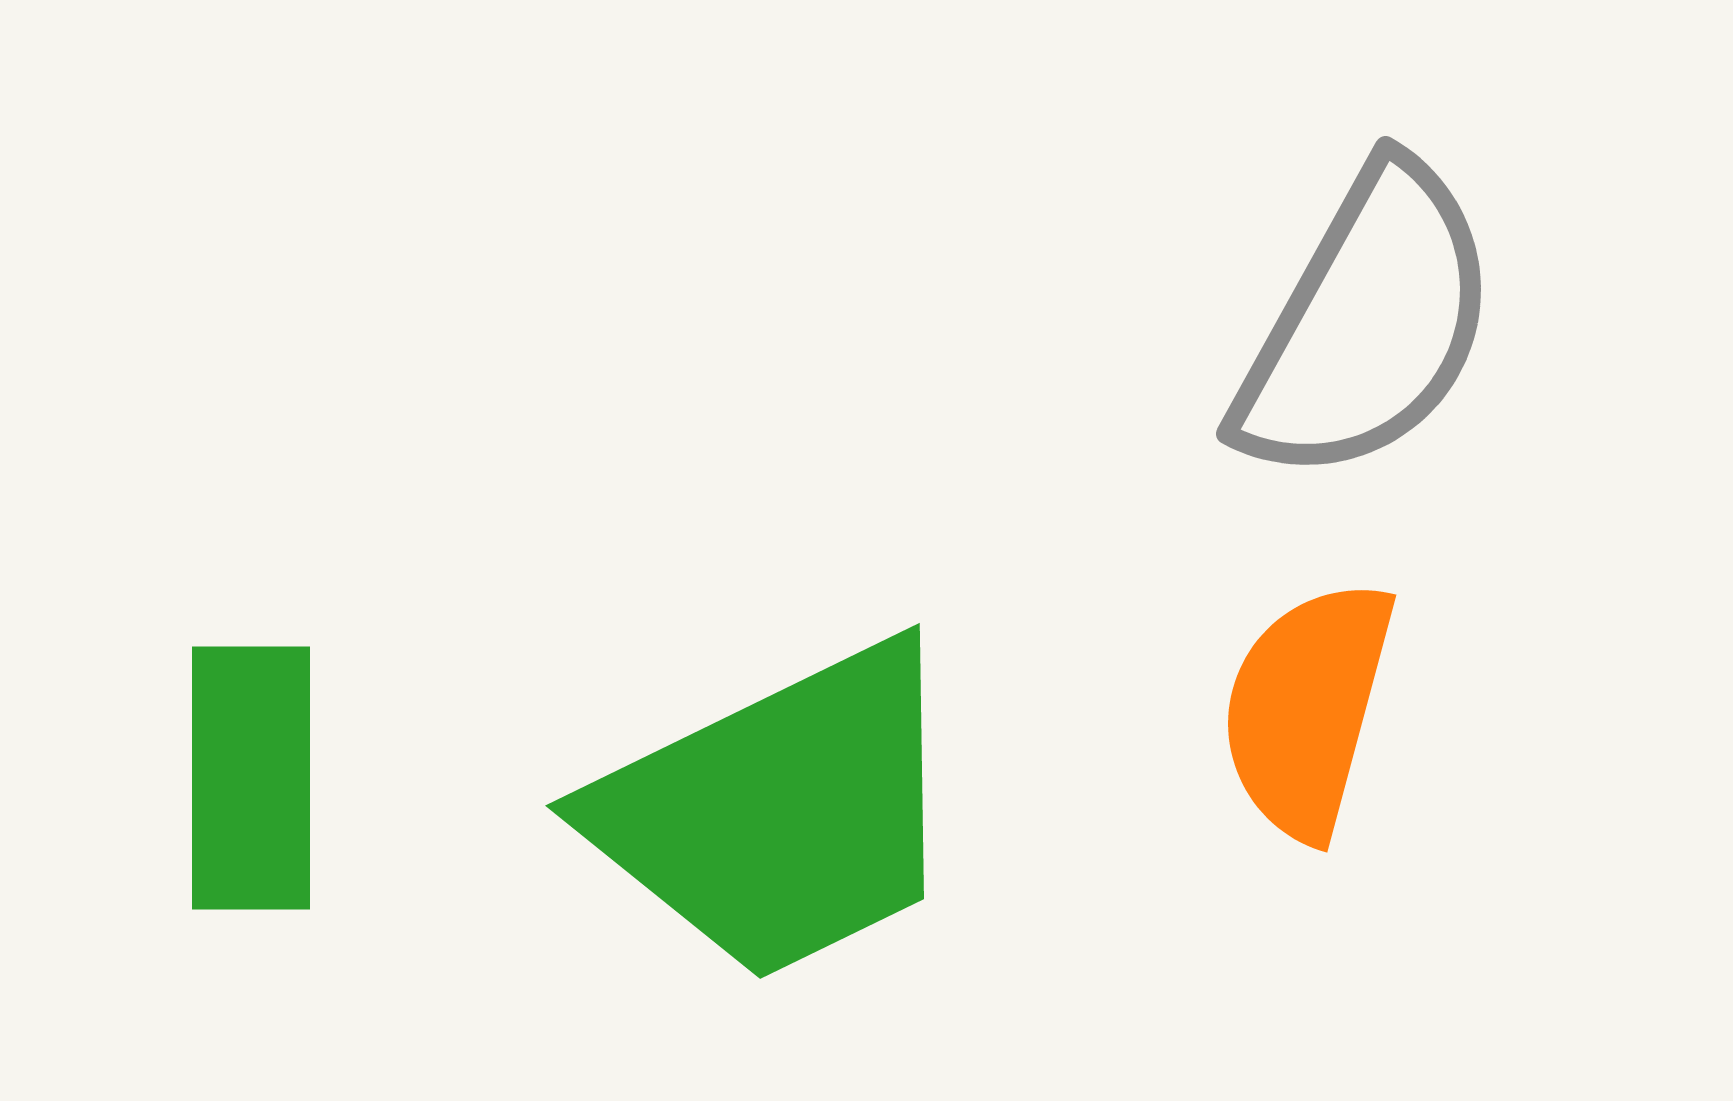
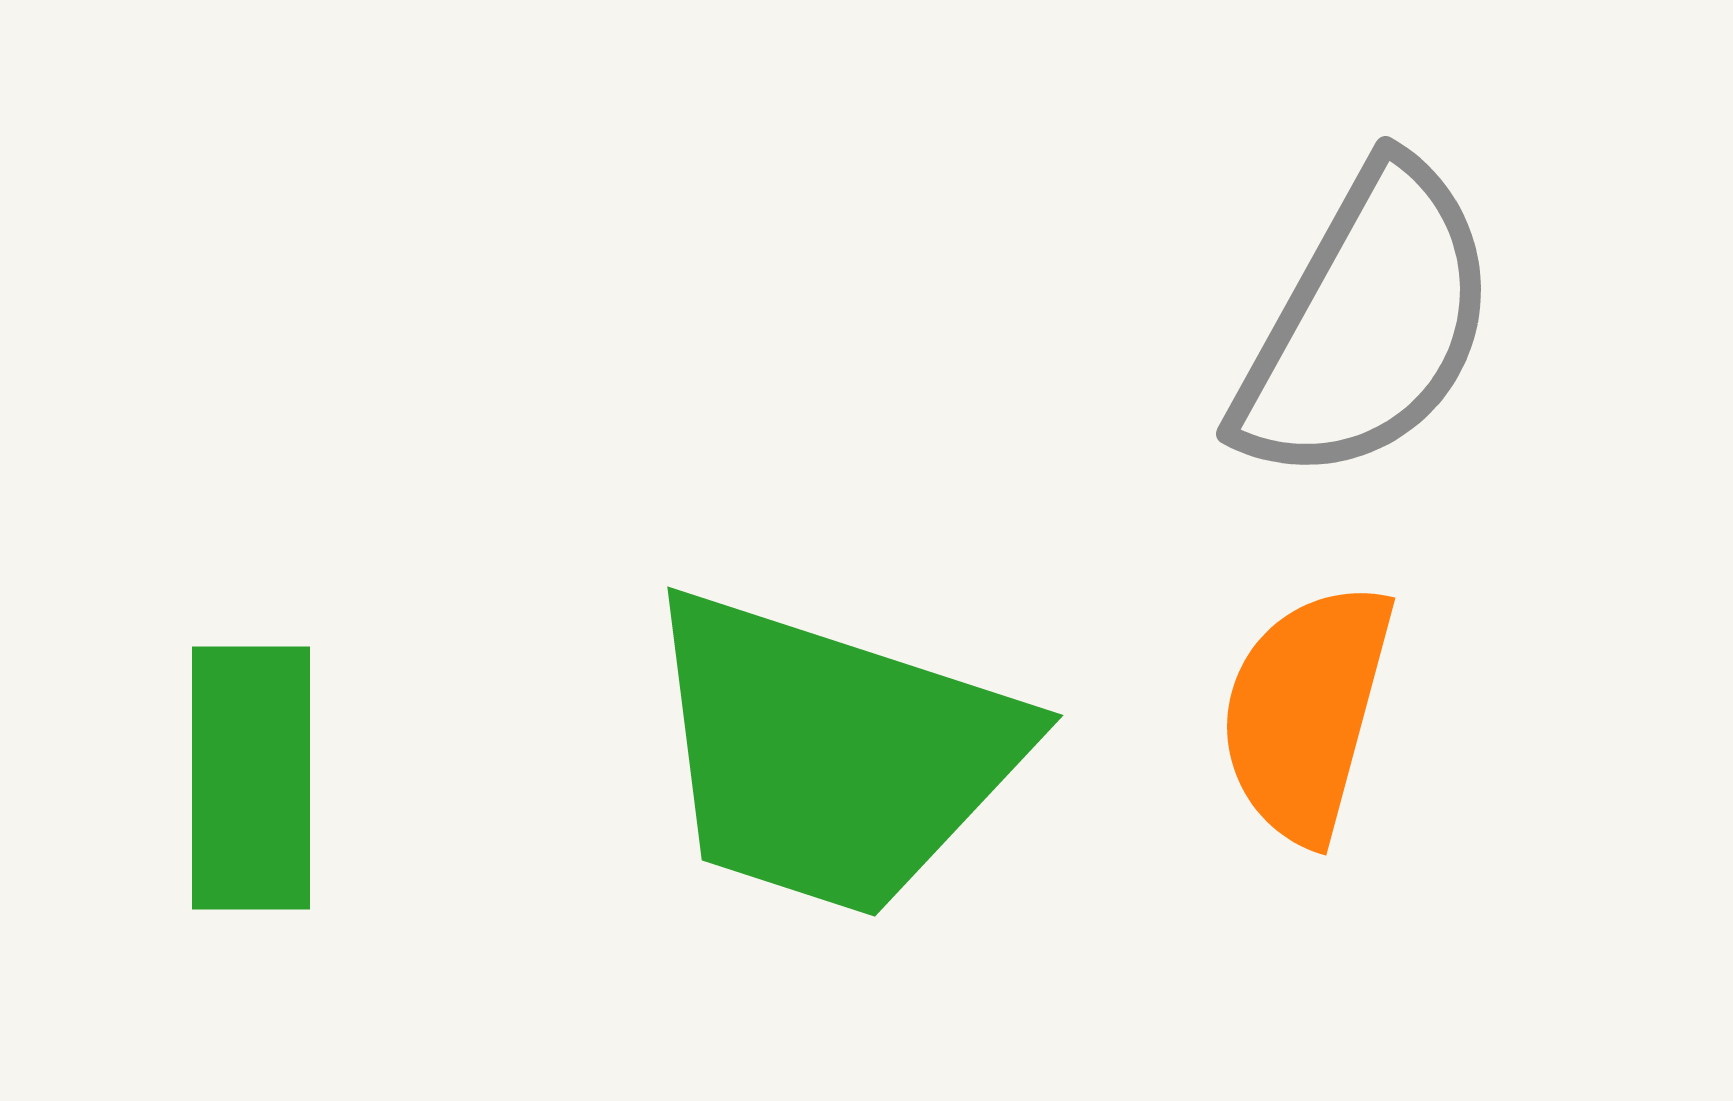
orange semicircle: moved 1 px left, 3 px down
green trapezoid: moved 52 px right, 58 px up; rotated 44 degrees clockwise
